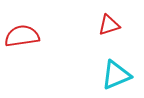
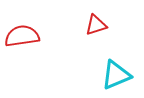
red triangle: moved 13 px left
